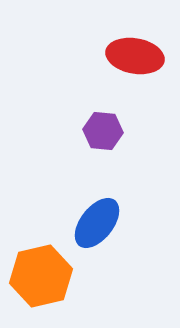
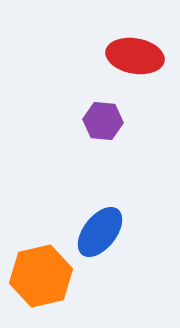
purple hexagon: moved 10 px up
blue ellipse: moved 3 px right, 9 px down
